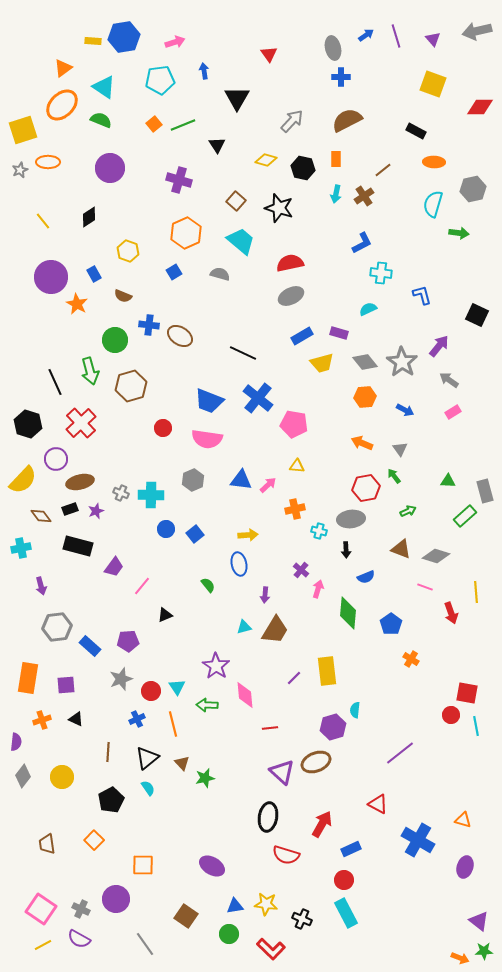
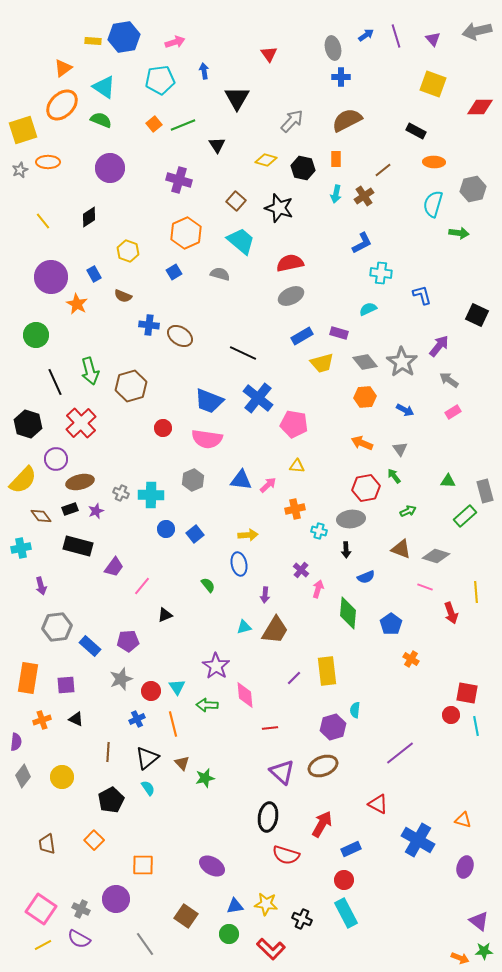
green circle at (115, 340): moved 79 px left, 5 px up
brown ellipse at (316, 762): moved 7 px right, 4 px down
